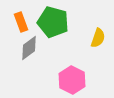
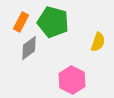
orange rectangle: rotated 48 degrees clockwise
yellow semicircle: moved 4 px down
